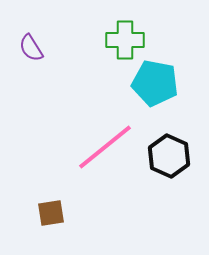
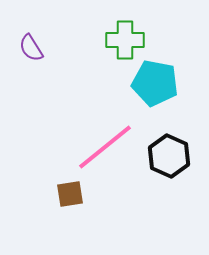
brown square: moved 19 px right, 19 px up
